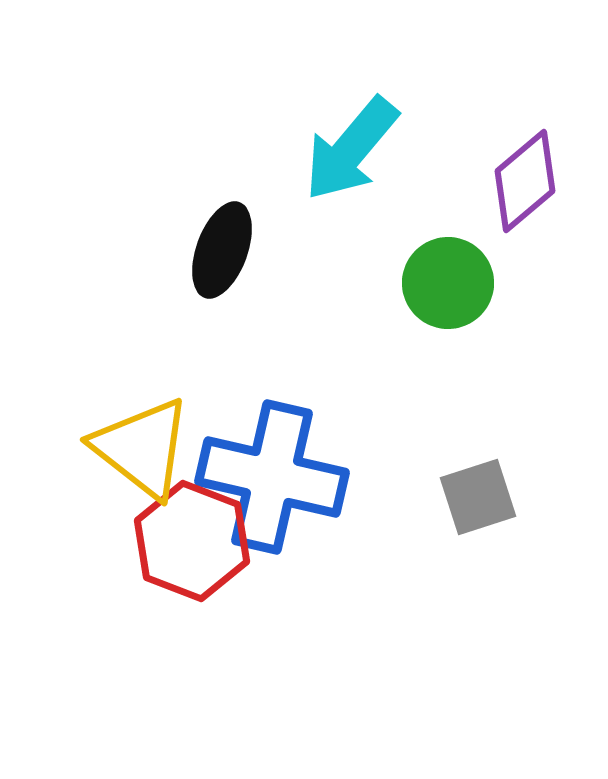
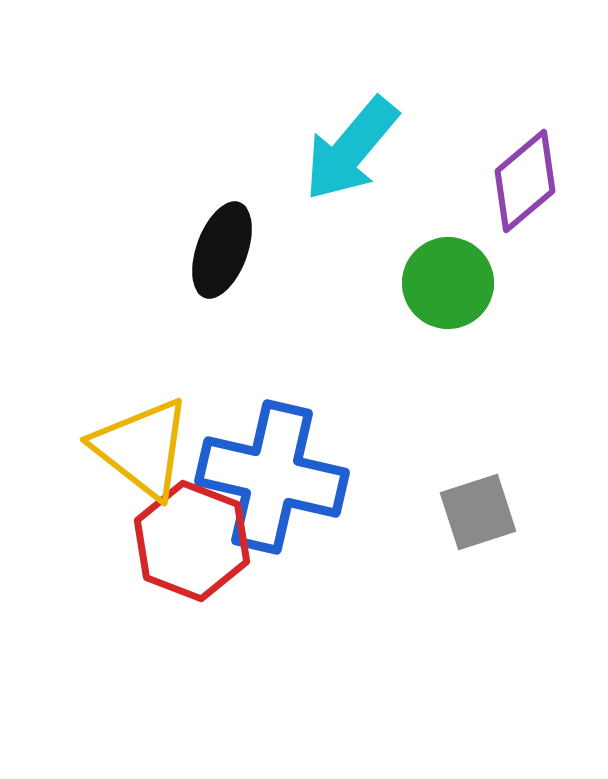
gray square: moved 15 px down
